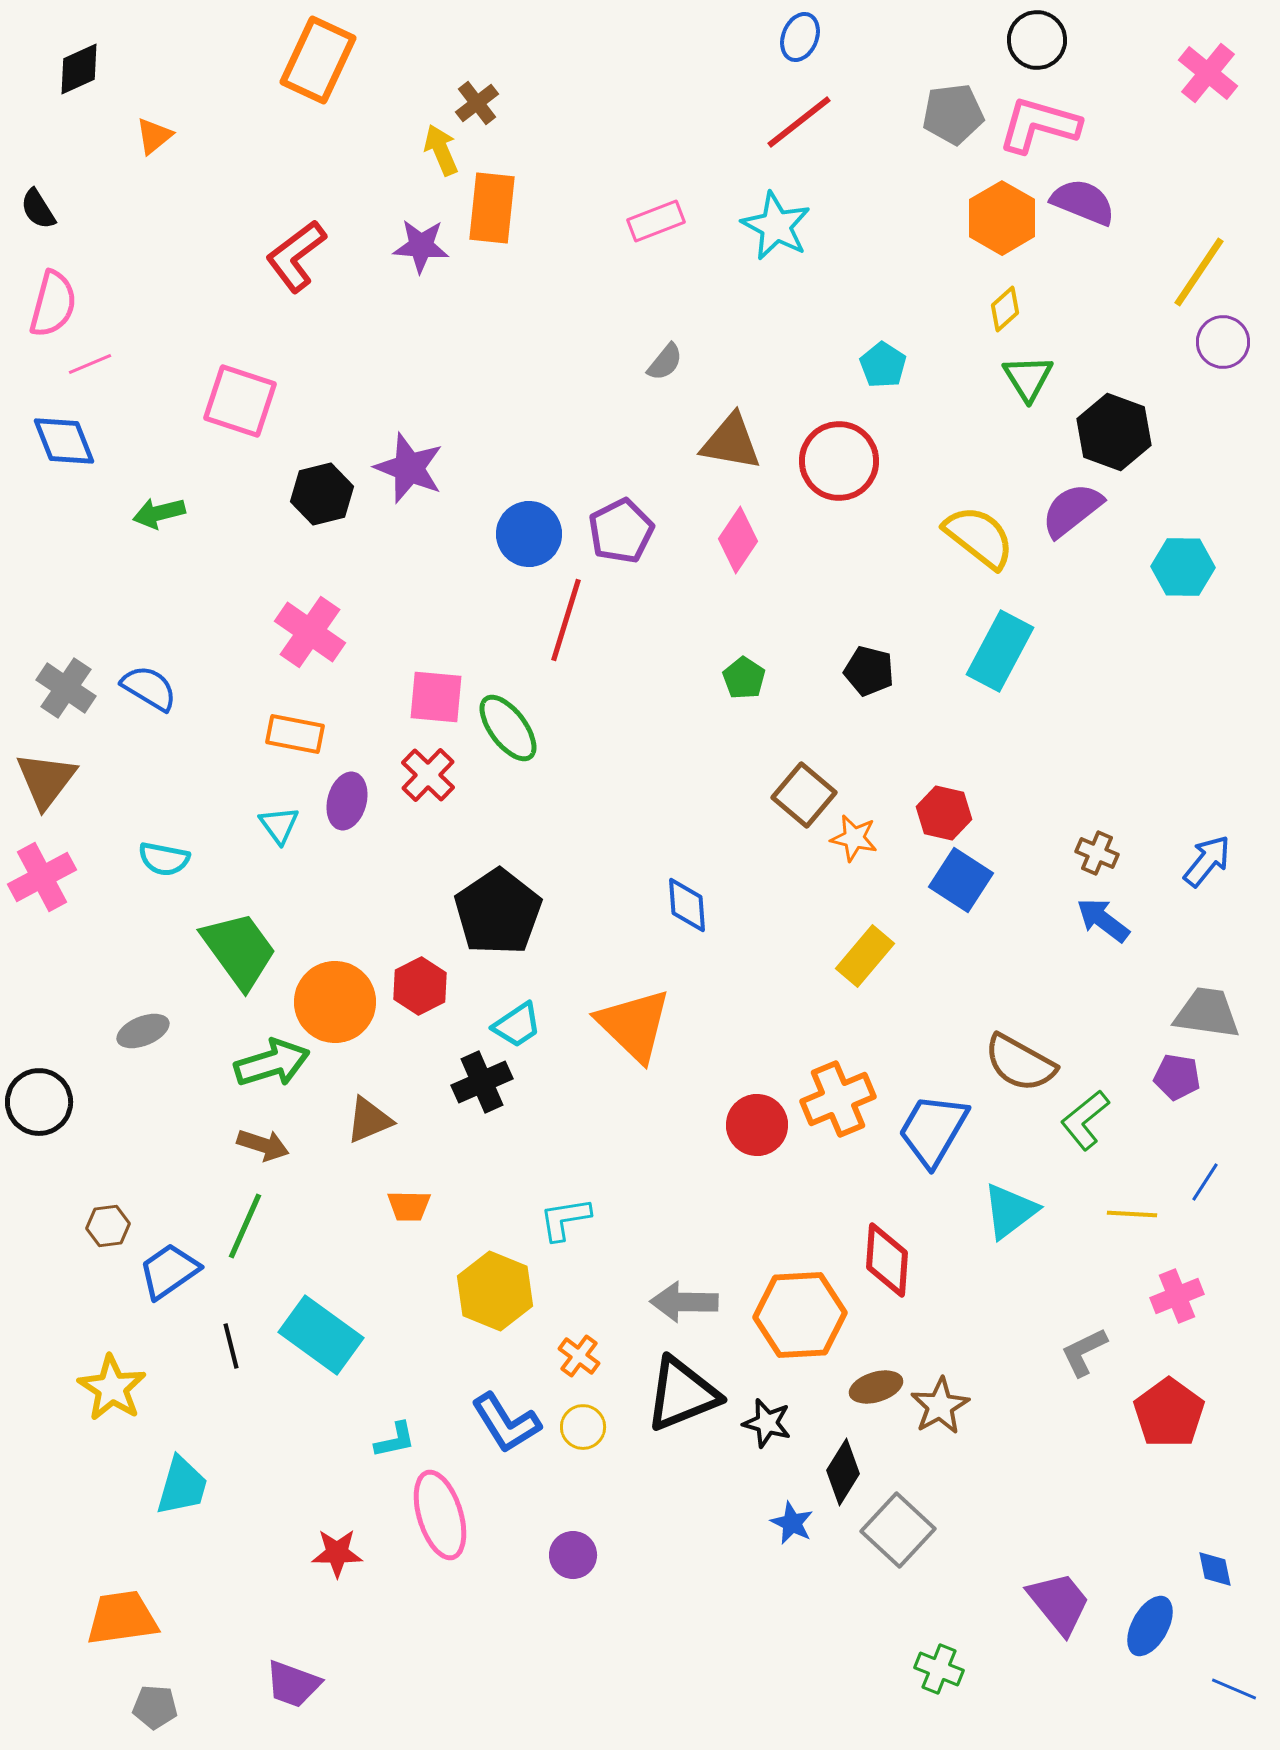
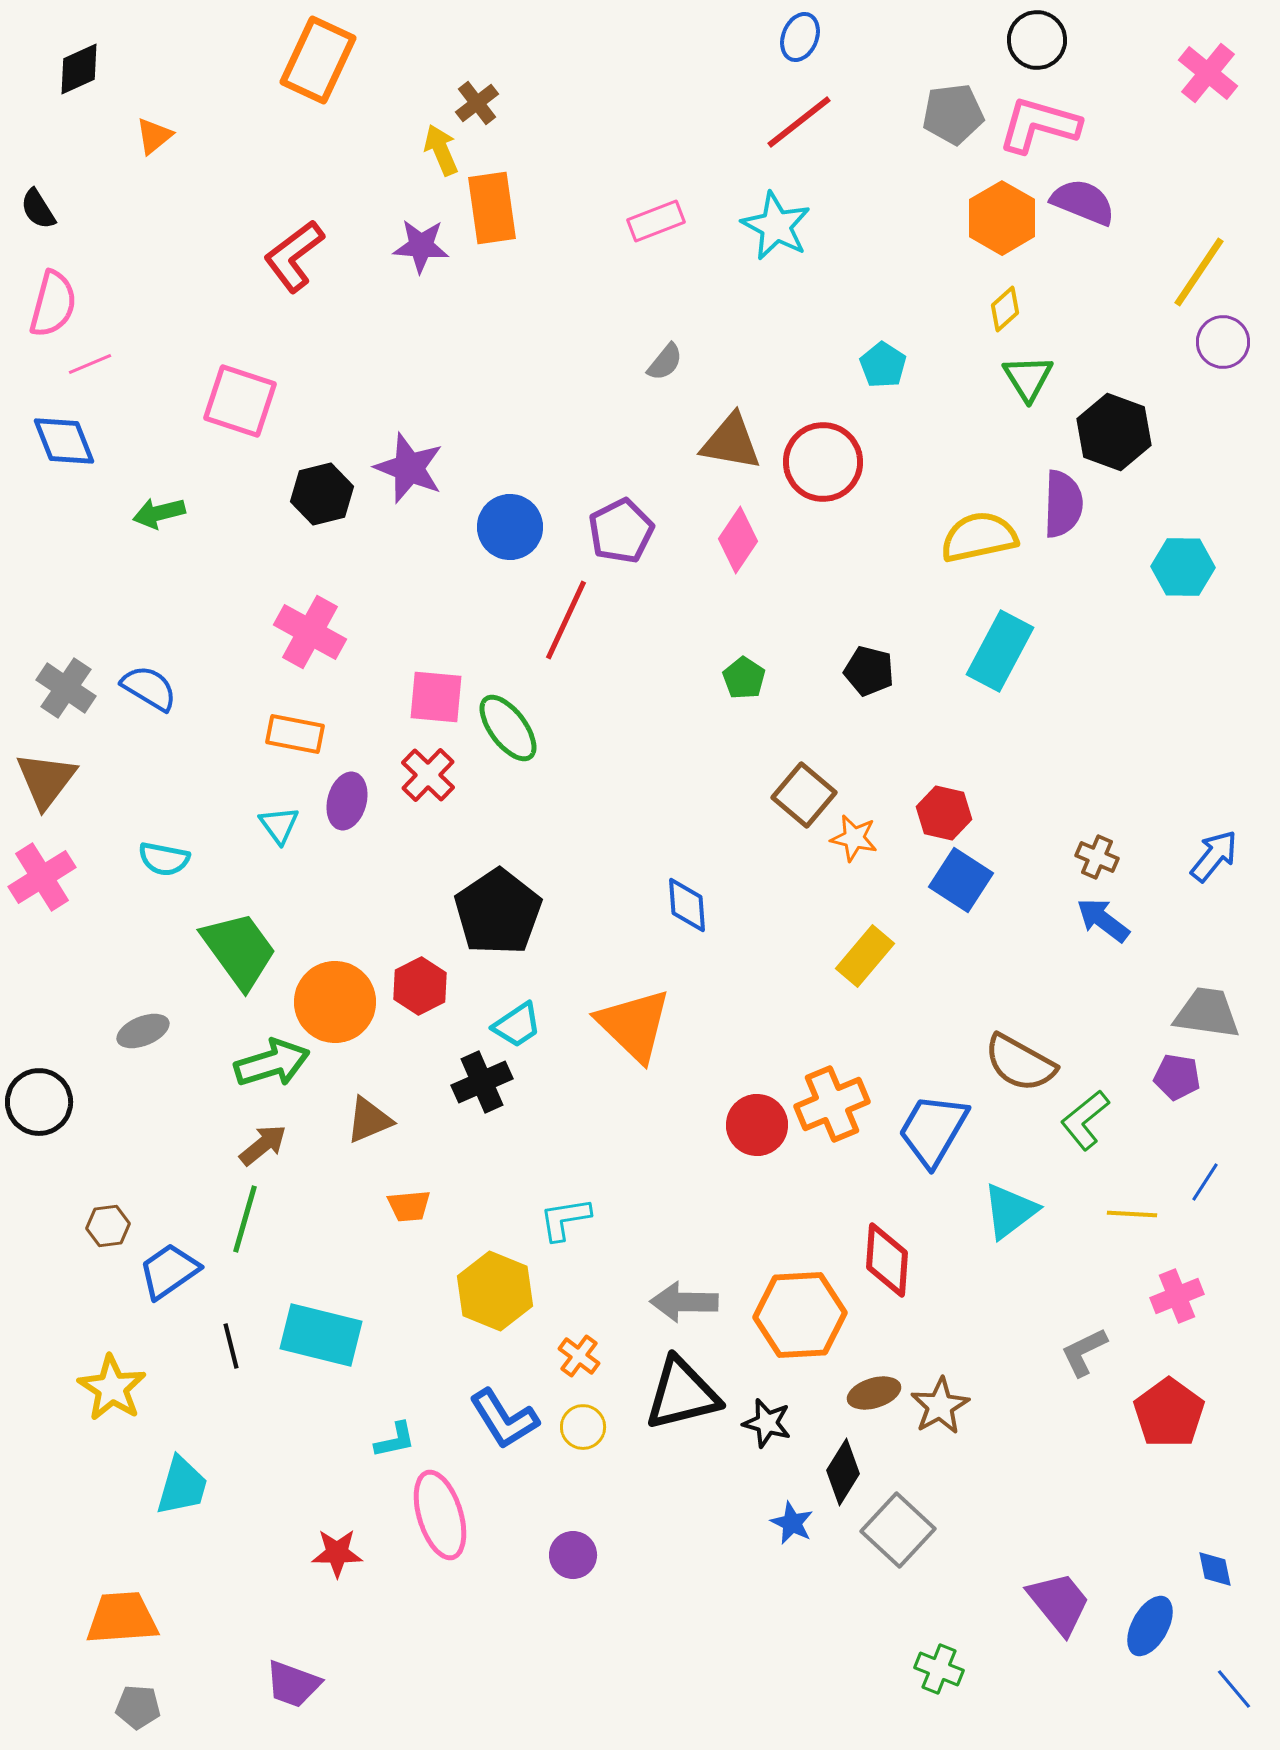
orange rectangle at (492, 208): rotated 14 degrees counterclockwise
red L-shape at (296, 256): moved 2 px left
red circle at (839, 461): moved 16 px left, 1 px down
purple semicircle at (1072, 510): moved 9 px left, 6 px up; rotated 130 degrees clockwise
blue circle at (529, 534): moved 19 px left, 7 px up
yellow semicircle at (979, 537): rotated 50 degrees counterclockwise
red line at (566, 620): rotated 8 degrees clockwise
pink cross at (310, 632): rotated 6 degrees counterclockwise
brown cross at (1097, 853): moved 4 px down
blue arrow at (1207, 861): moved 7 px right, 5 px up
pink cross at (42, 877): rotated 4 degrees counterclockwise
orange cross at (838, 1099): moved 6 px left, 5 px down
brown arrow at (263, 1145): rotated 57 degrees counterclockwise
orange trapezoid at (409, 1206): rotated 6 degrees counterclockwise
green line at (245, 1226): moved 7 px up; rotated 8 degrees counterclockwise
cyan rectangle at (321, 1335): rotated 22 degrees counterclockwise
brown ellipse at (876, 1387): moved 2 px left, 6 px down
black triangle at (682, 1394): rotated 8 degrees clockwise
blue L-shape at (506, 1423): moved 2 px left, 4 px up
orange trapezoid at (122, 1618): rotated 4 degrees clockwise
blue line at (1234, 1689): rotated 27 degrees clockwise
gray pentagon at (155, 1707): moved 17 px left
